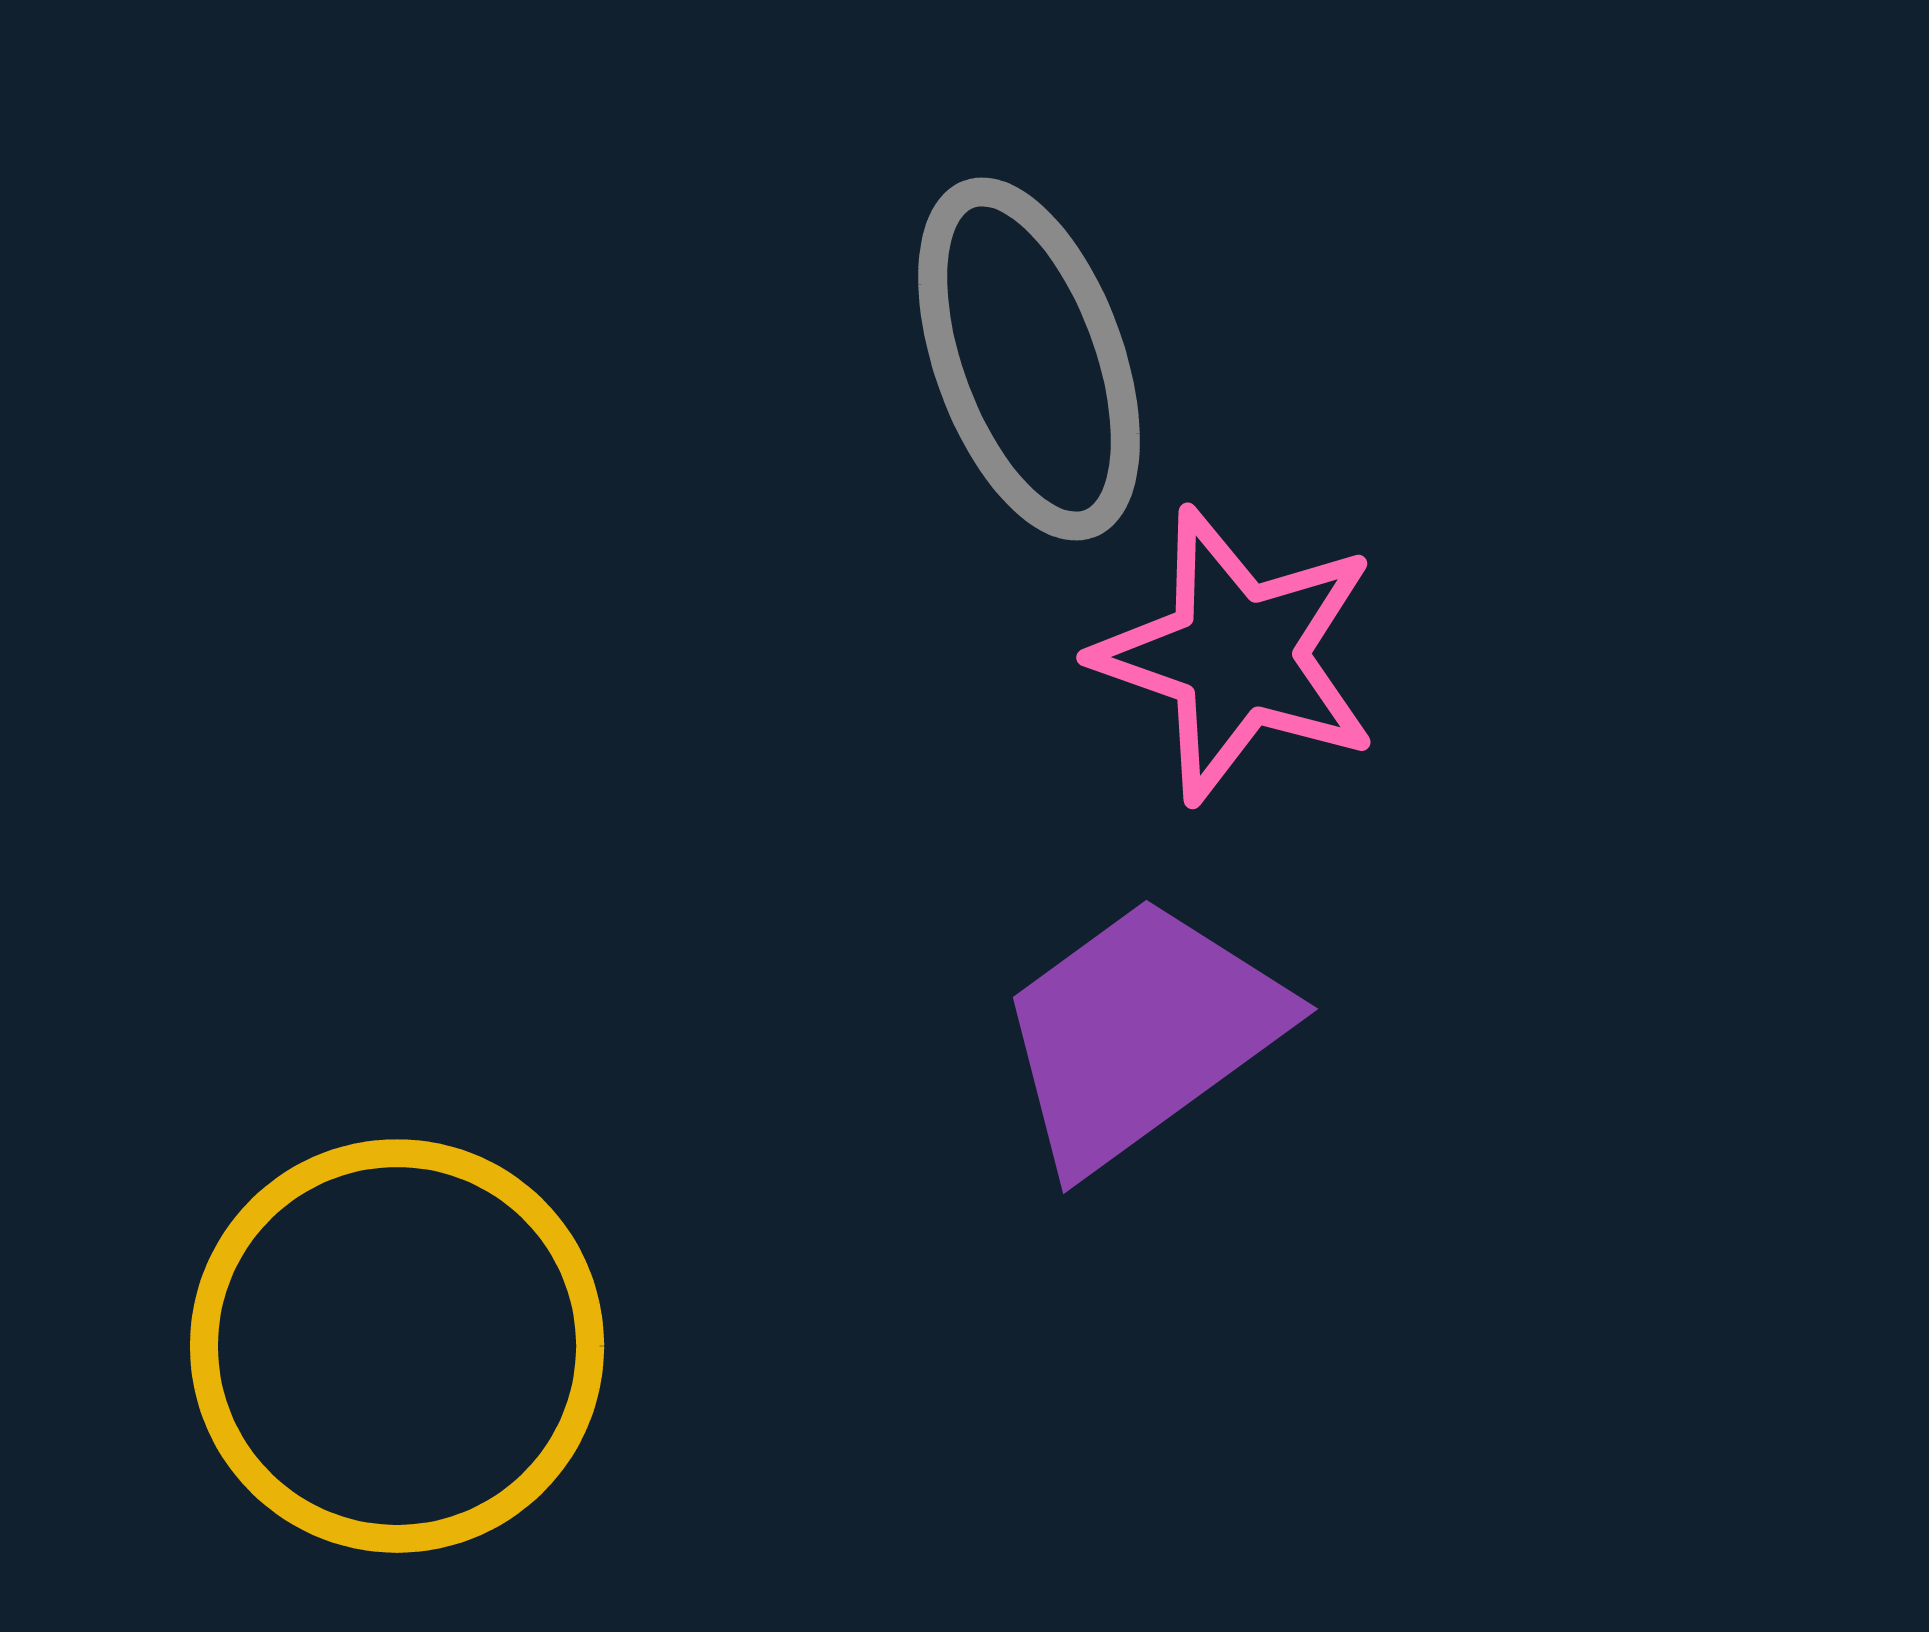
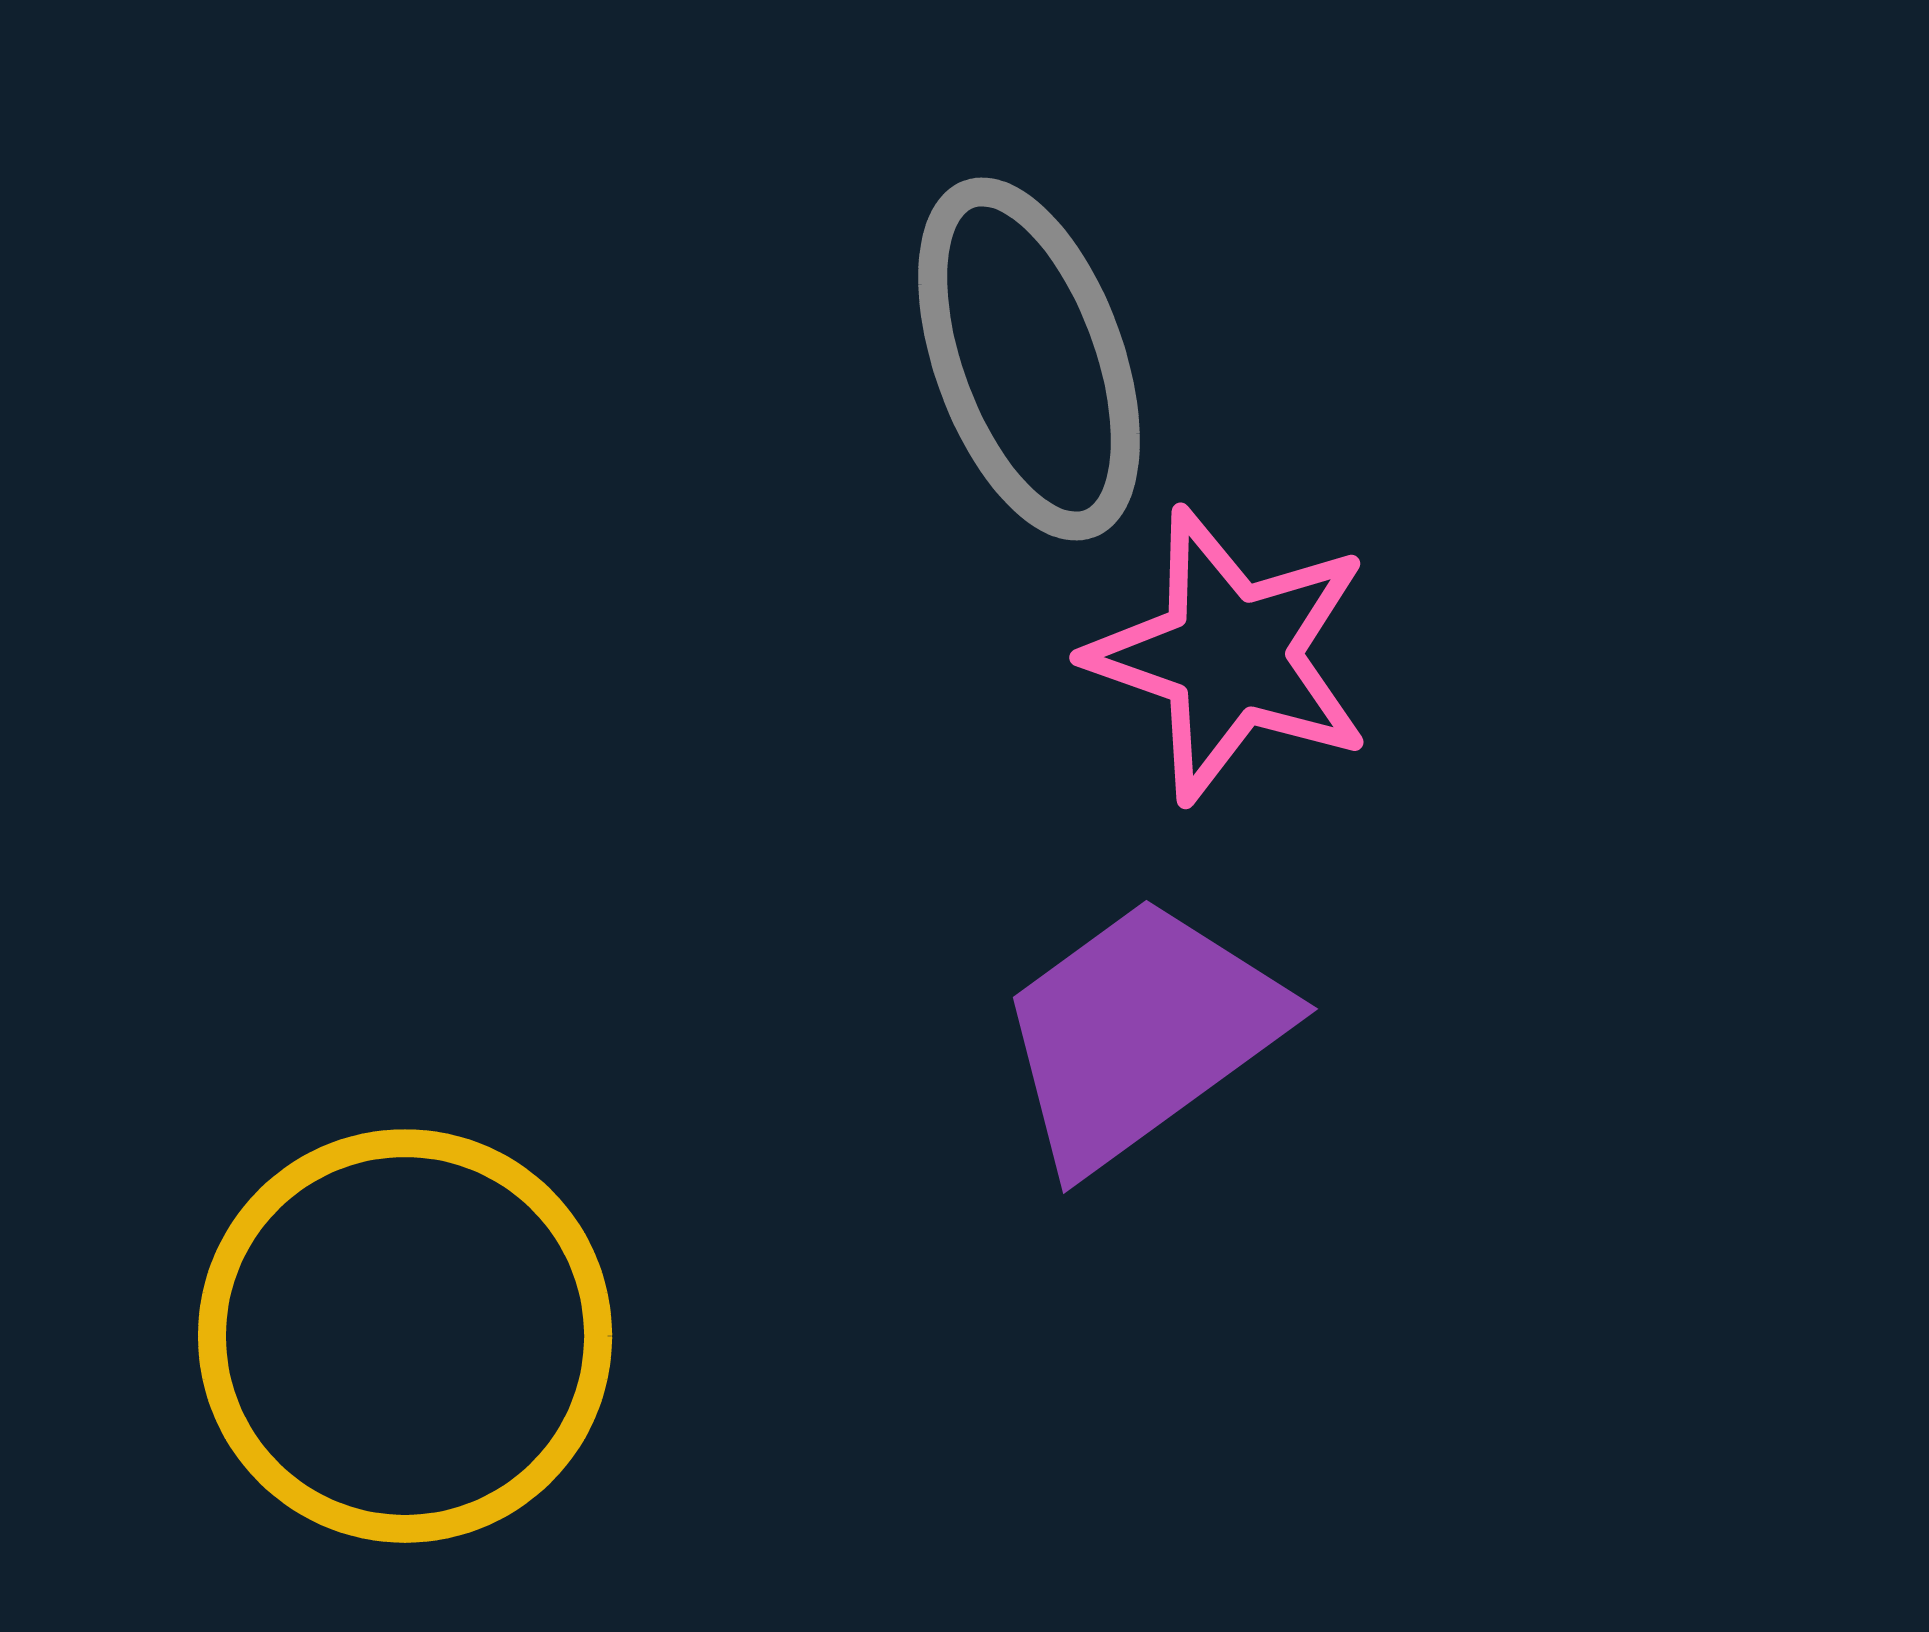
pink star: moved 7 px left
yellow circle: moved 8 px right, 10 px up
